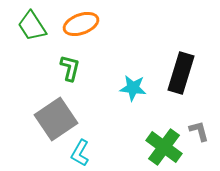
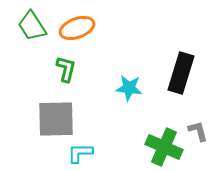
orange ellipse: moved 4 px left, 4 px down
green L-shape: moved 4 px left, 1 px down
cyan star: moved 4 px left
gray square: rotated 33 degrees clockwise
gray L-shape: moved 1 px left
green cross: rotated 12 degrees counterclockwise
cyan L-shape: rotated 60 degrees clockwise
